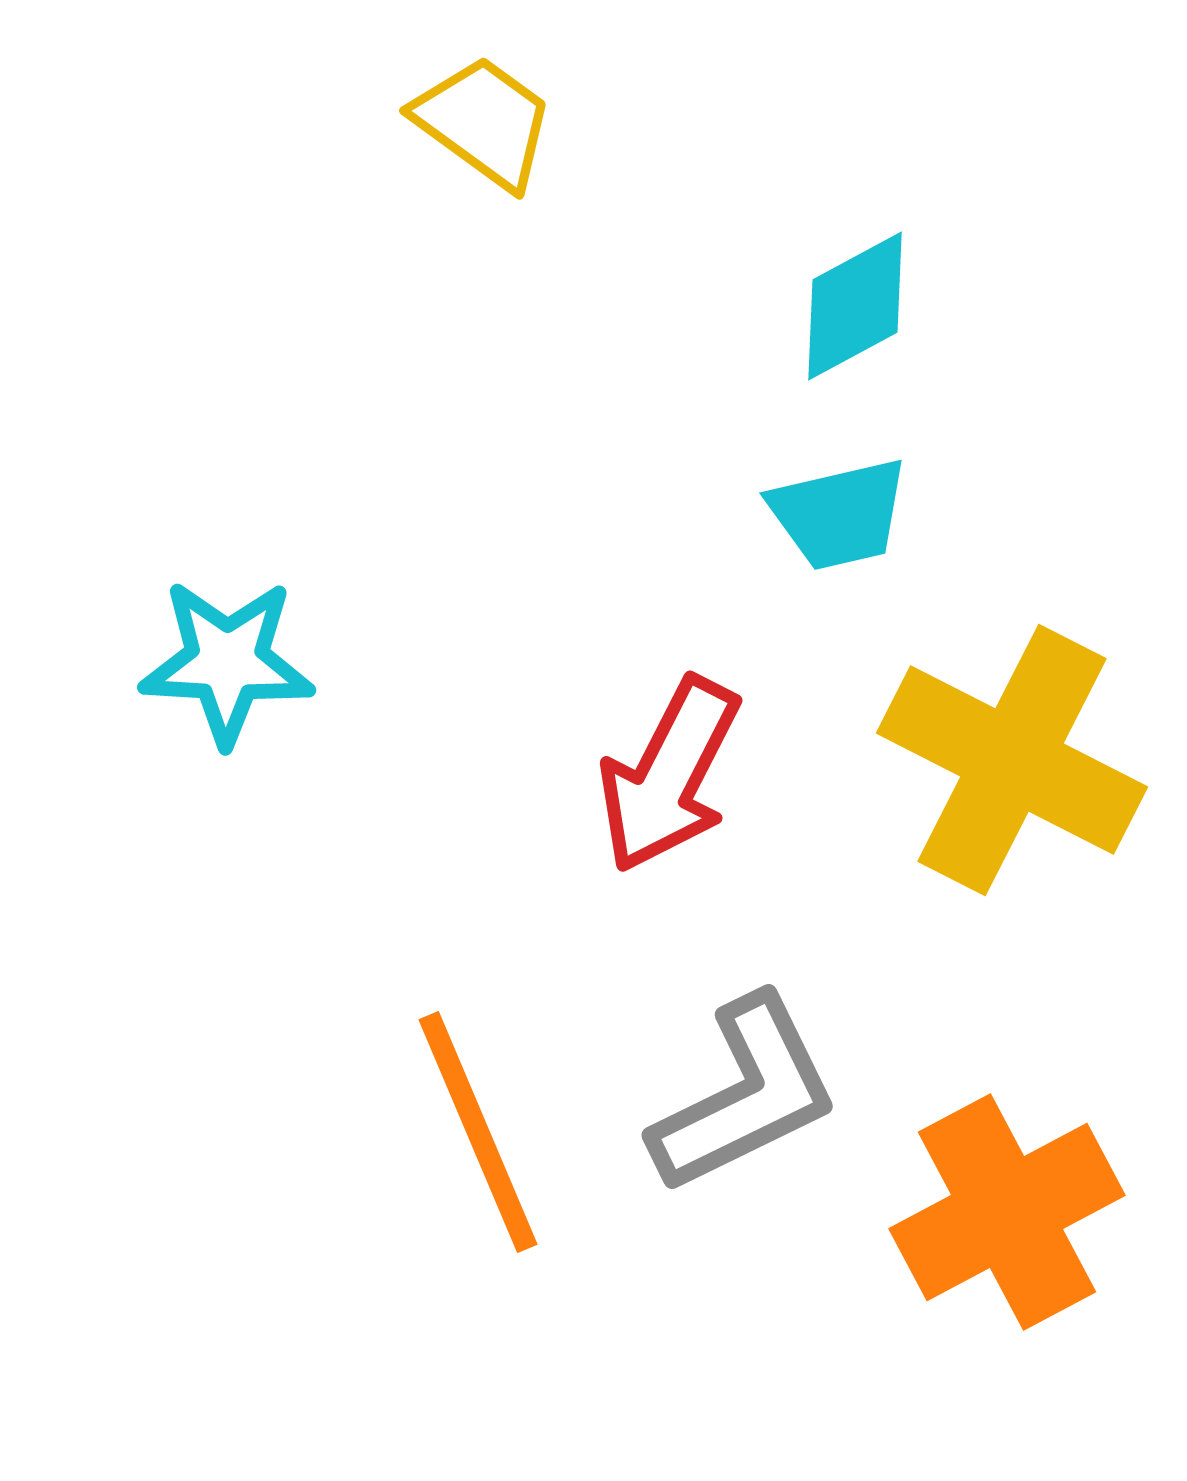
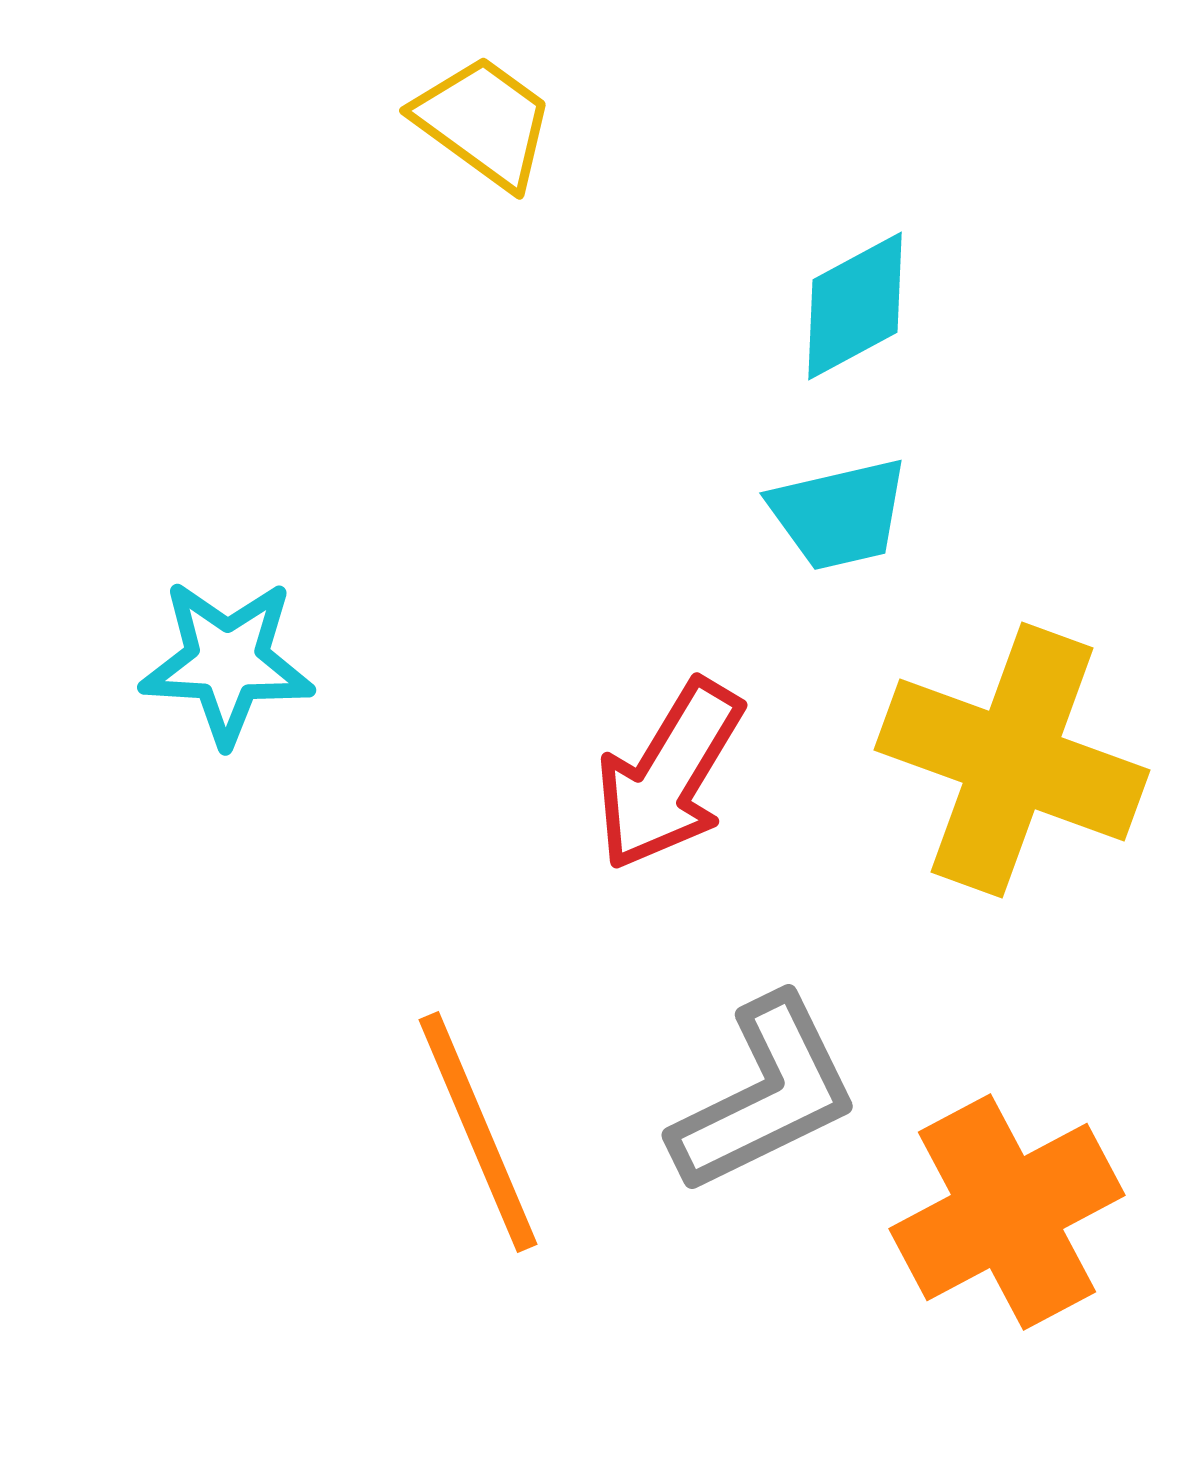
yellow cross: rotated 7 degrees counterclockwise
red arrow: rotated 4 degrees clockwise
gray L-shape: moved 20 px right
